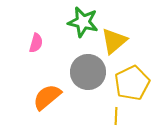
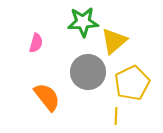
green star: rotated 16 degrees counterclockwise
orange semicircle: rotated 92 degrees clockwise
